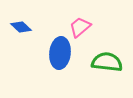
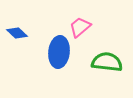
blue diamond: moved 4 px left, 6 px down
blue ellipse: moved 1 px left, 1 px up
